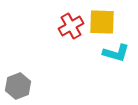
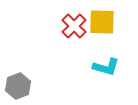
red cross: moved 3 px right; rotated 15 degrees counterclockwise
cyan L-shape: moved 10 px left, 14 px down
